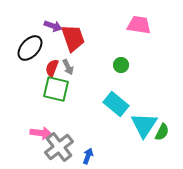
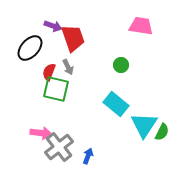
pink trapezoid: moved 2 px right, 1 px down
red semicircle: moved 3 px left, 4 px down
